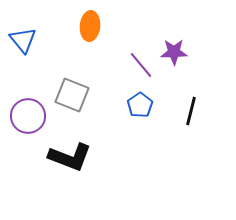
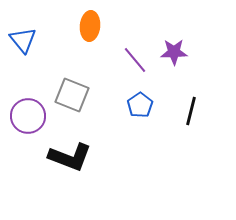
purple line: moved 6 px left, 5 px up
